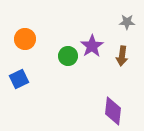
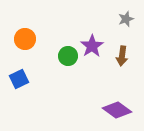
gray star: moved 1 px left, 3 px up; rotated 21 degrees counterclockwise
purple diamond: moved 4 px right, 1 px up; rotated 60 degrees counterclockwise
